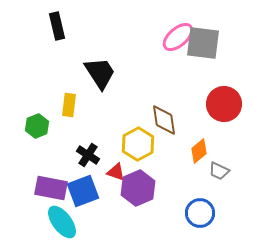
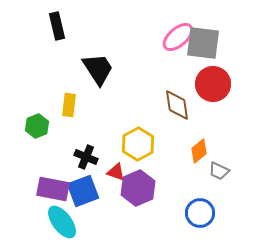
black trapezoid: moved 2 px left, 4 px up
red circle: moved 11 px left, 20 px up
brown diamond: moved 13 px right, 15 px up
black cross: moved 2 px left, 2 px down; rotated 10 degrees counterclockwise
purple rectangle: moved 2 px right, 1 px down
